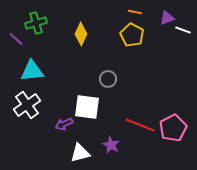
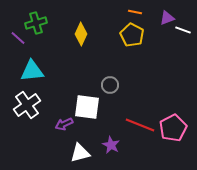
purple line: moved 2 px right, 1 px up
gray circle: moved 2 px right, 6 px down
